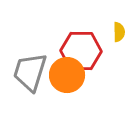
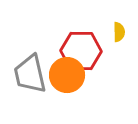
gray trapezoid: moved 2 px down; rotated 30 degrees counterclockwise
